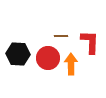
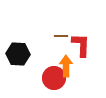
red L-shape: moved 9 px left, 3 px down
red circle: moved 6 px right, 20 px down
orange arrow: moved 5 px left, 2 px down
